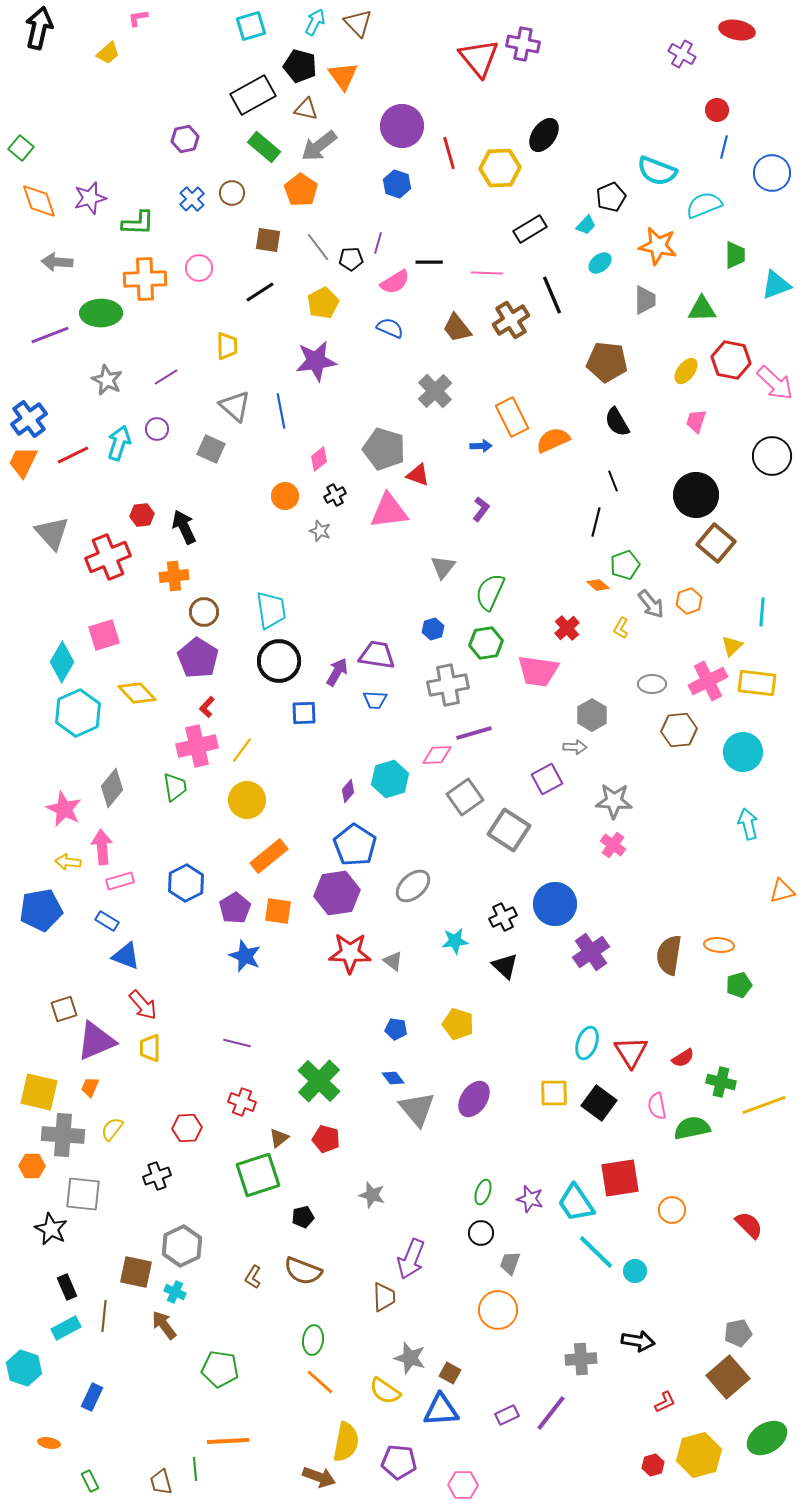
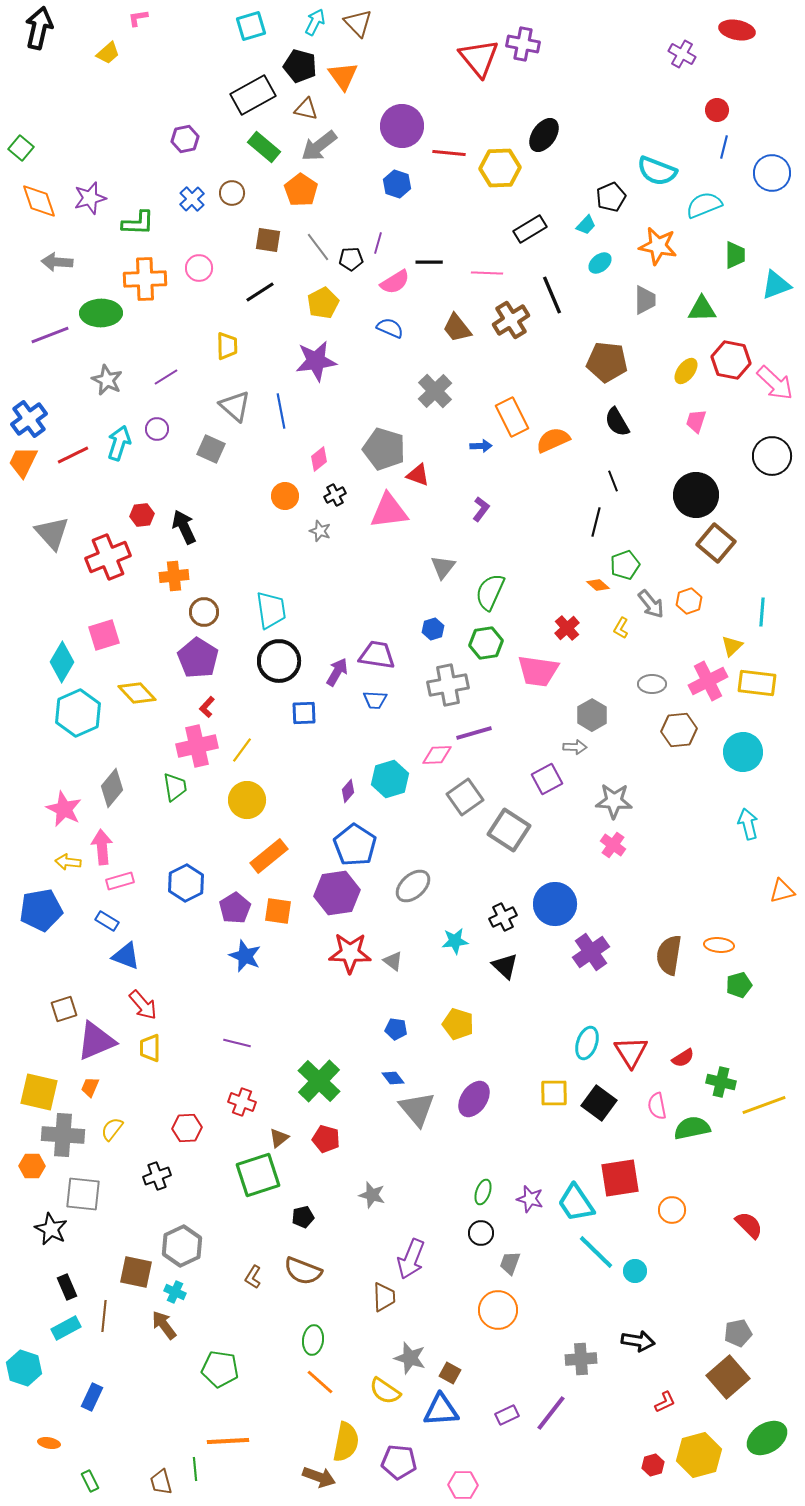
red line at (449, 153): rotated 68 degrees counterclockwise
